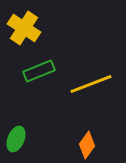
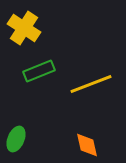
orange diamond: rotated 48 degrees counterclockwise
